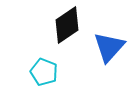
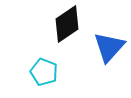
black diamond: moved 1 px up
